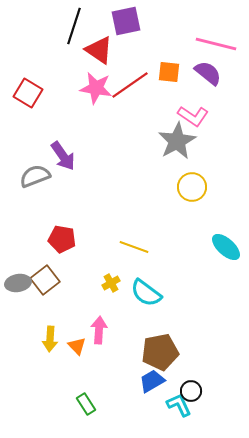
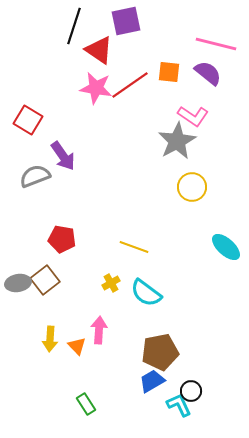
red square: moved 27 px down
